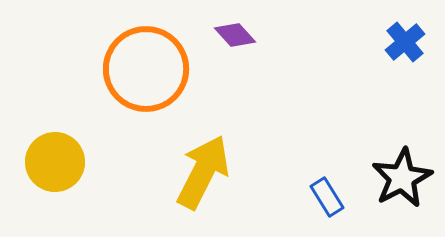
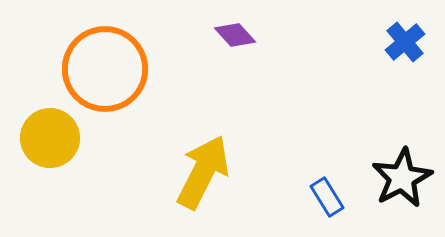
orange circle: moved 41 px left
yellow circle: moved 5 px left, 24 px up
